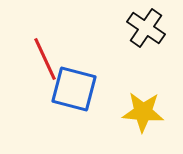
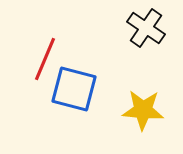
red line: rotated 48 degrees clockwise
yellow star: moved 2 px up
